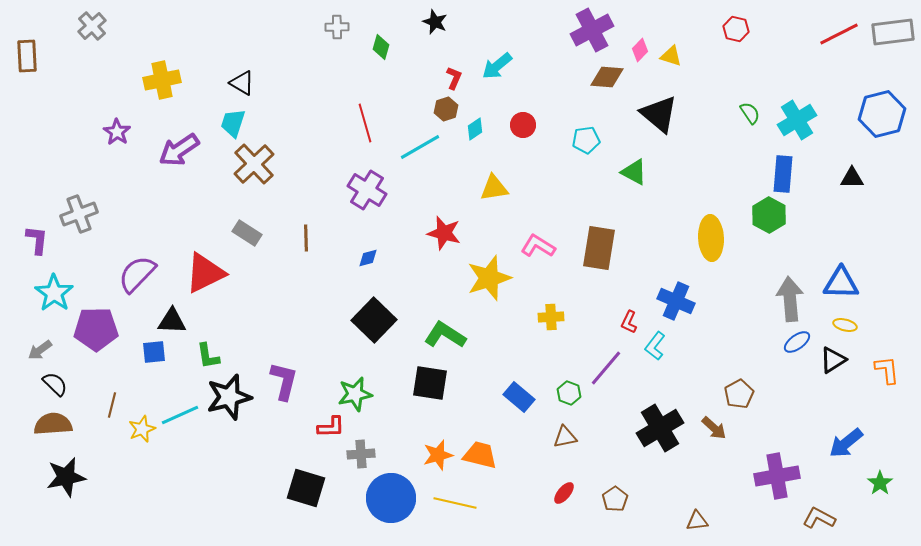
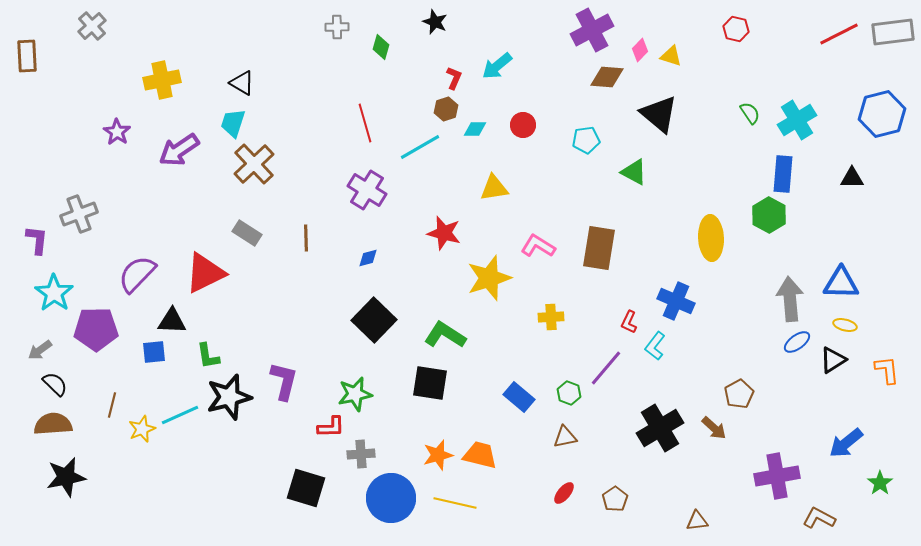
cyan diamond at (475, 129): rotated 35 degrees clockwise
